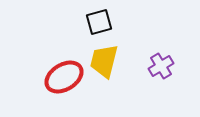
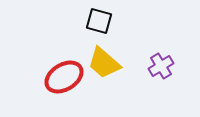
black square: moved 1 px up; rotated 32 degrees clockwise
yellow trapezoid: moved 2 px down; rotated 63 degrees counterclockwise
